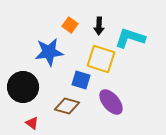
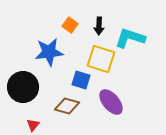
red triangle: moved 1 px right, 2 px down; rotated 32 degrees clockwise
